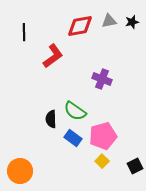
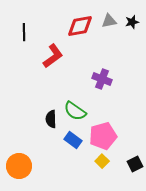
blue rectangle: moved 2 px down
black square: moved 2 px up
orange circle: moved 1 px left, 5 px up
